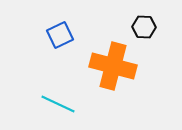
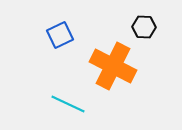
orange cross: rotated 12 degrees clockwise
cyan line: moved 10 px right
